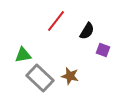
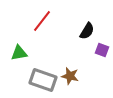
red line: moved 14 px left
purple square: moved 1 px left
green triangle: moved 4 px left, 2 px up
gray rectangle: moved 3 px right, 2 px down; rotated 24 degrees counterclockwise
